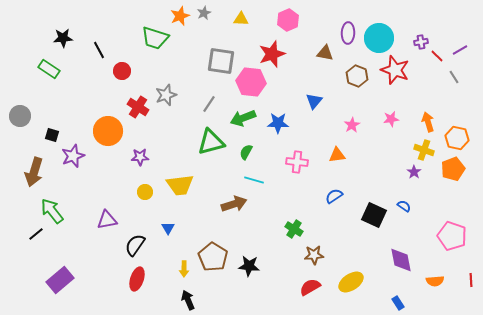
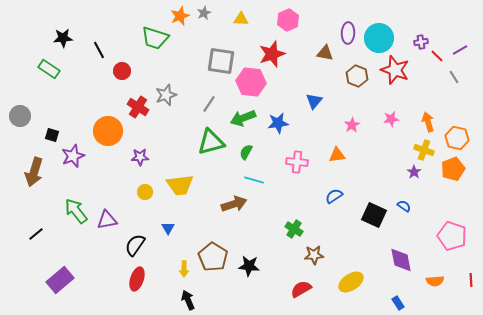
blue star at (278, 123): rotated 10 degrees counterclockwise
green arrow at (52, 211): moved 24 px right
red semicircle at (310, 287): moved 9 px left, 2 px down
